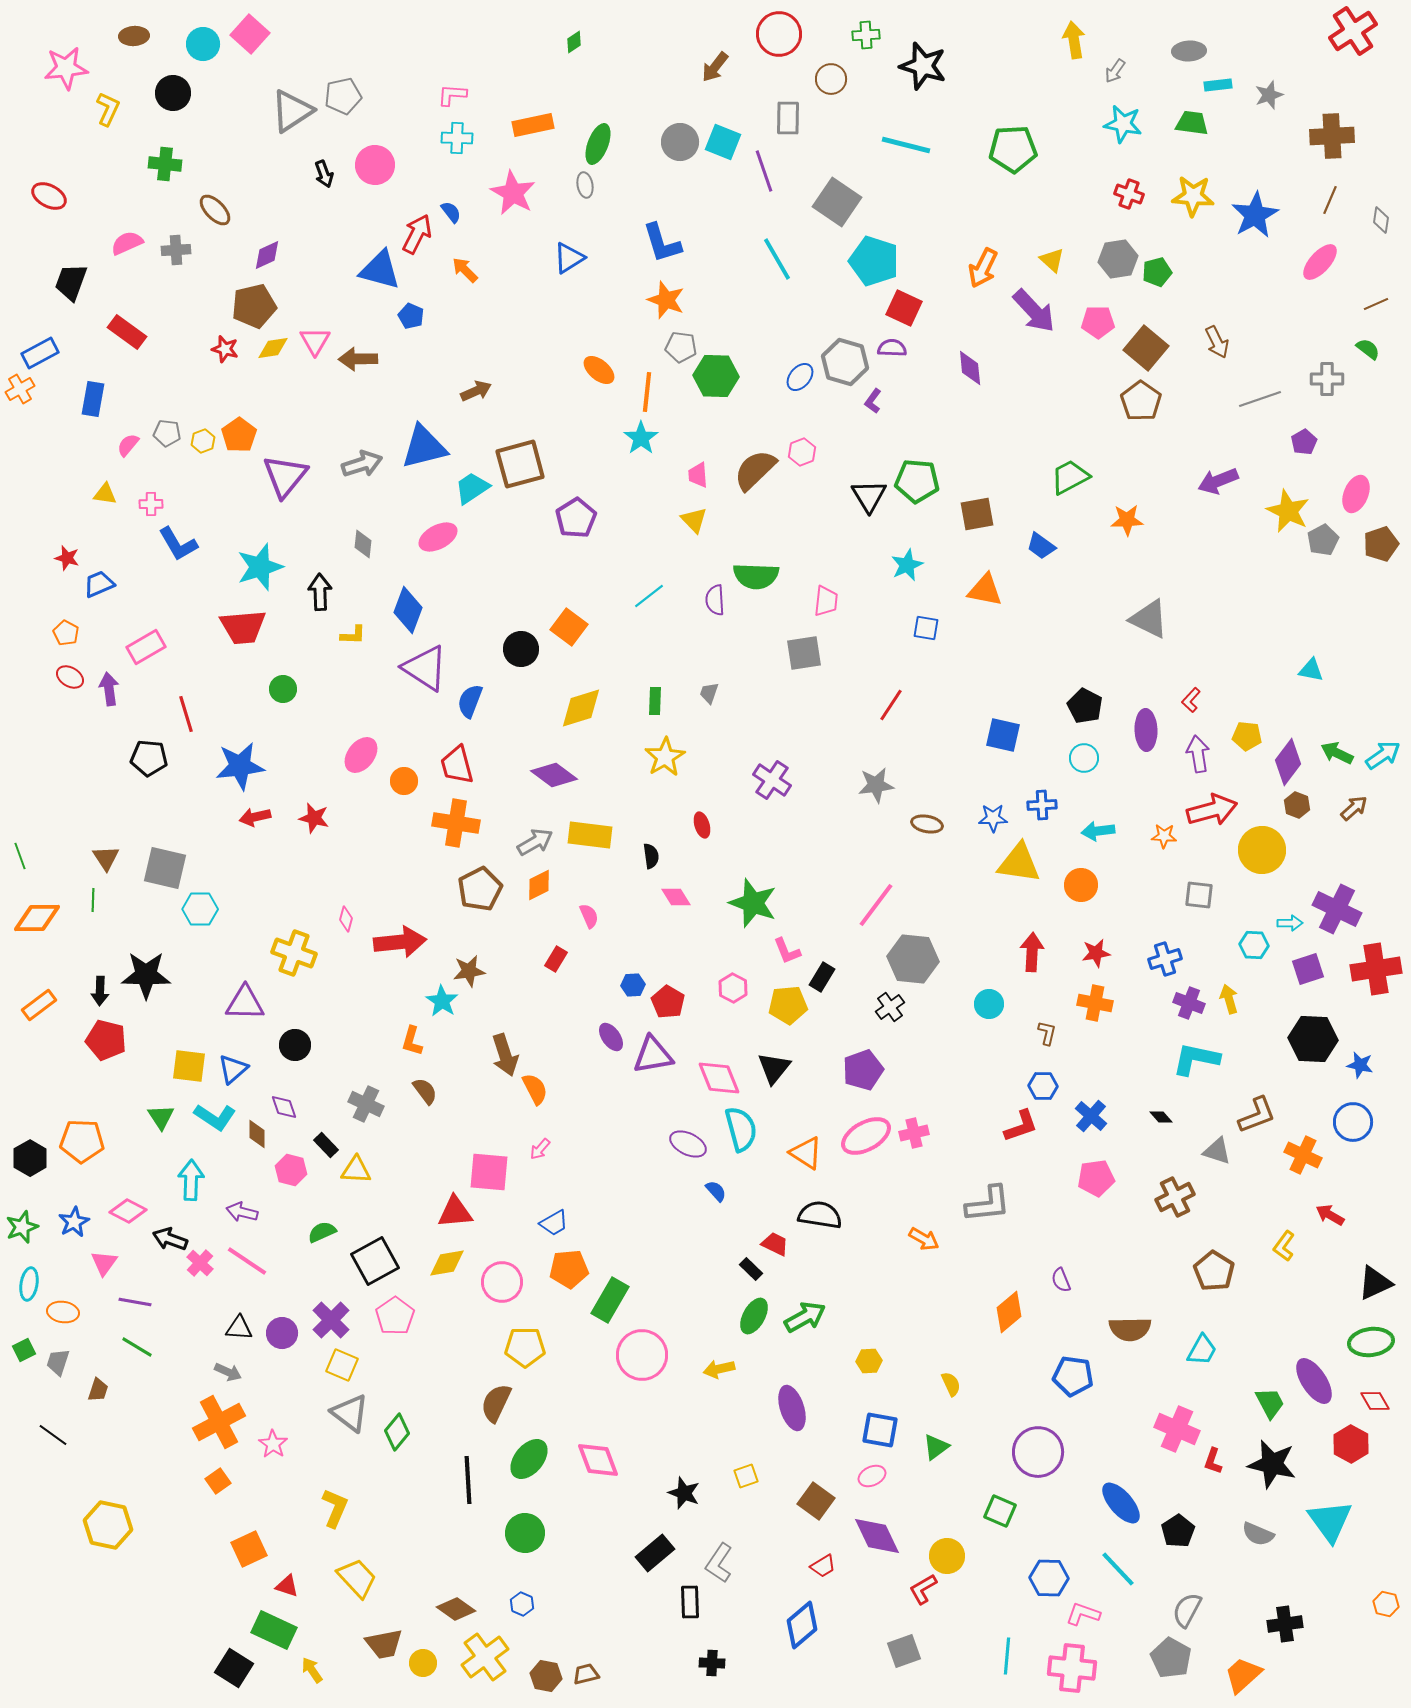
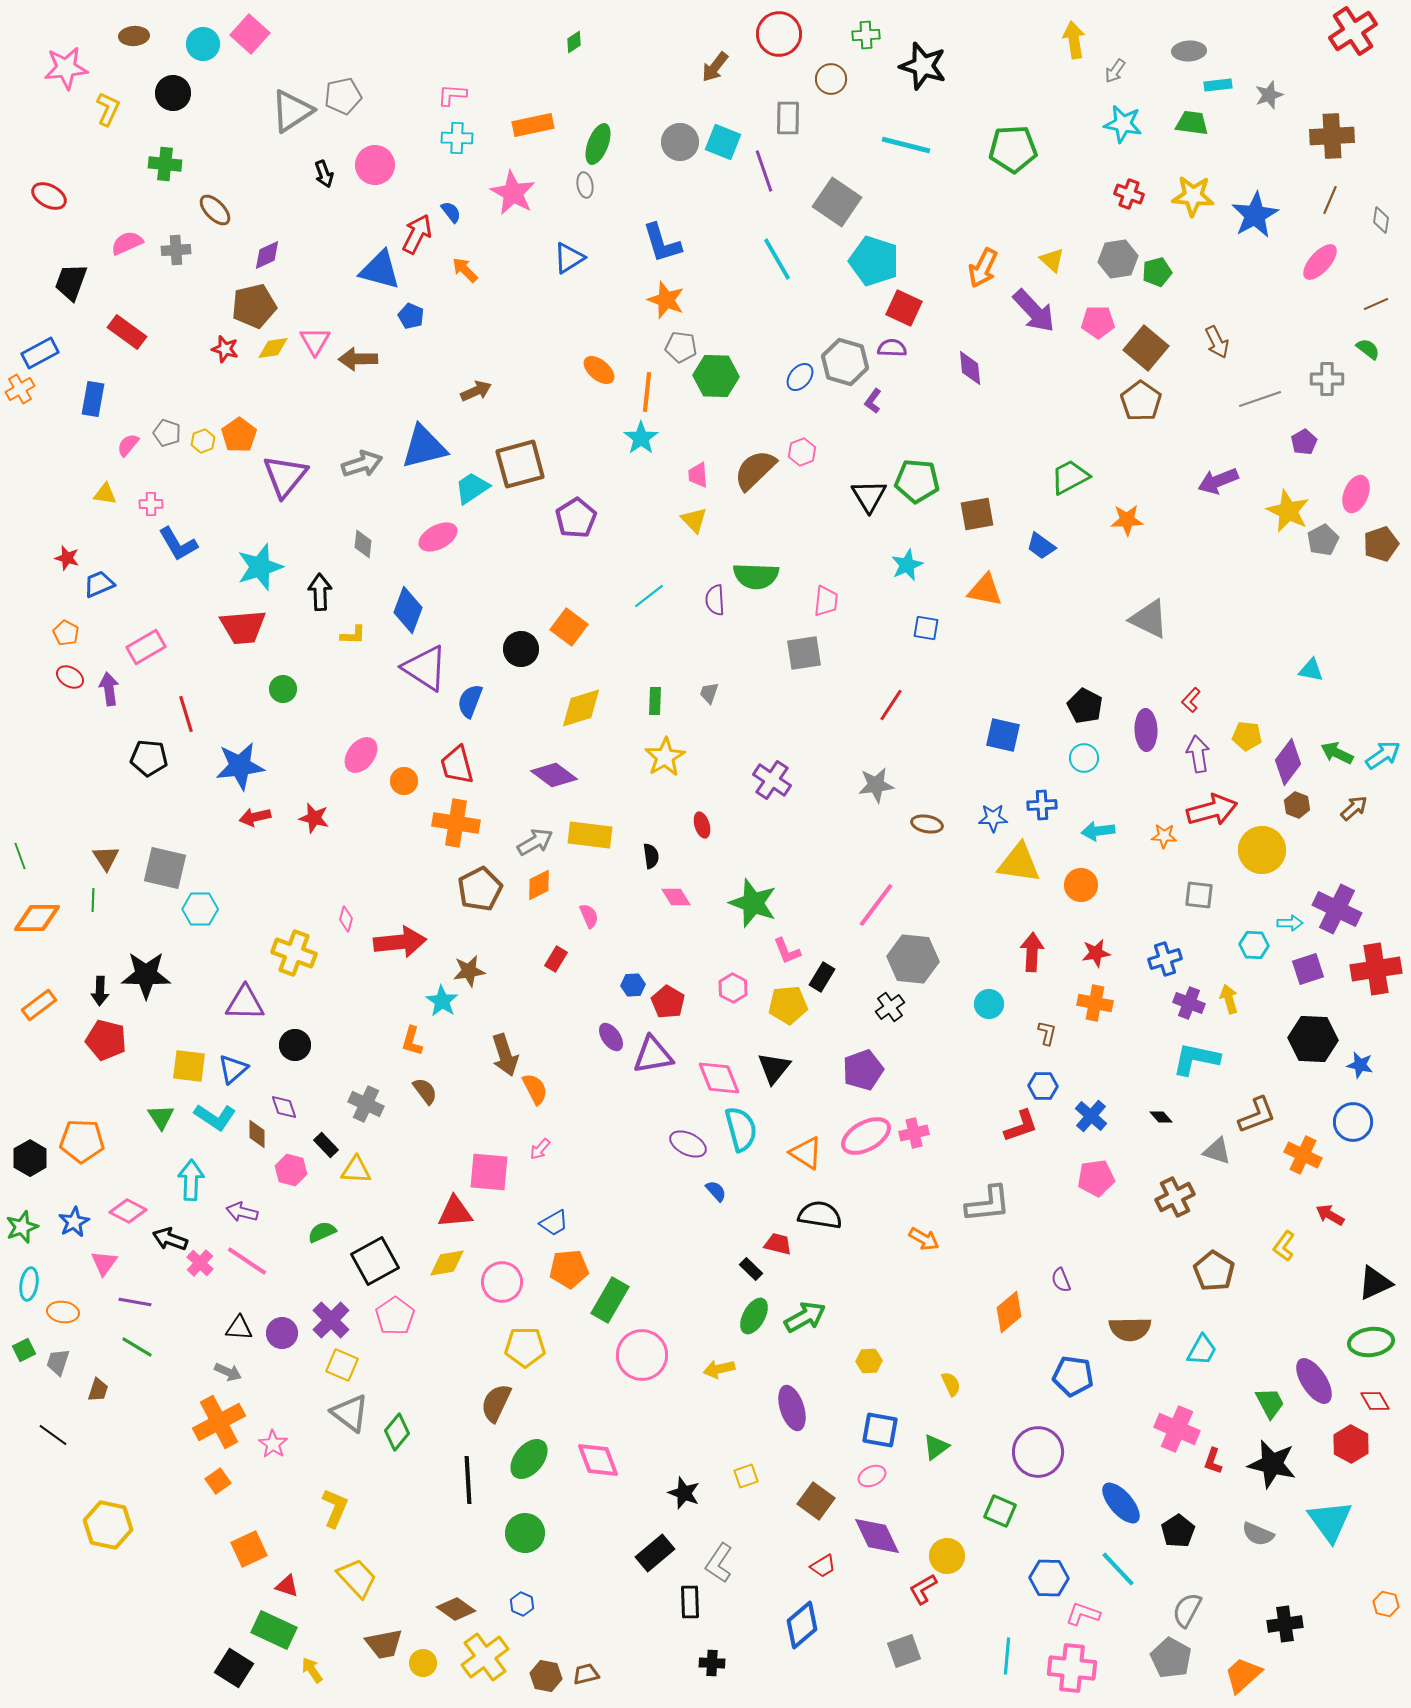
gray pentagon at (167, 433): rotated 12 degrees clockwise
red trapezoid at (775, 1244): moved 3 px right; rotated 12 degrees counterclockwise
